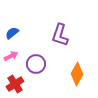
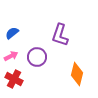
purple circle: moved 1 px right, 7 px up
orange diamond: rotated 15 degrees counterclockwise
red cross: moved 1 px left, 5 px up; rotated 30 degrees counterclockwise
